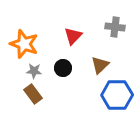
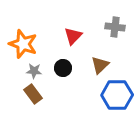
orange star: moved 1 px left
